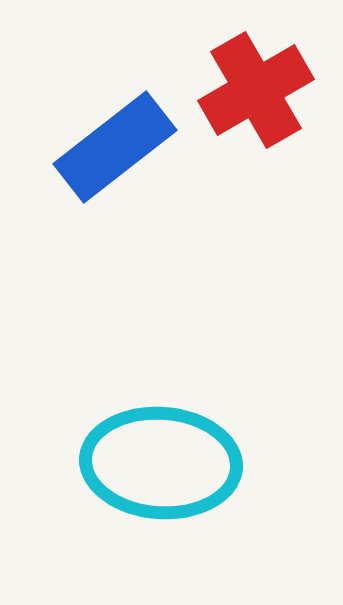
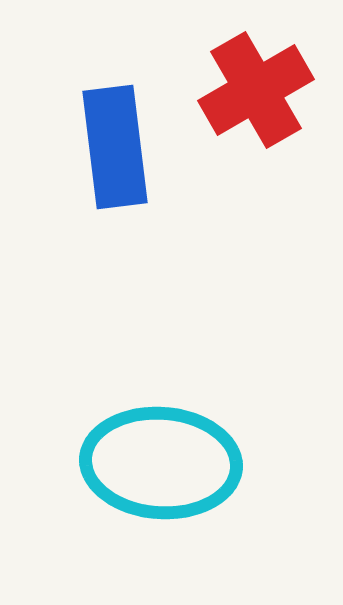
blue rectangle: rotated 59 degrees counterclockwise
